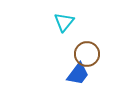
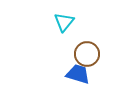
blue trapezoid: rotated 110 degrees counterclockwise
